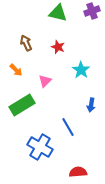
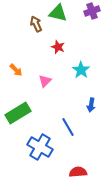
brown arrow: moved 10 px right, 19 px up
green rectangle: moved 4 px left, 8 px down
